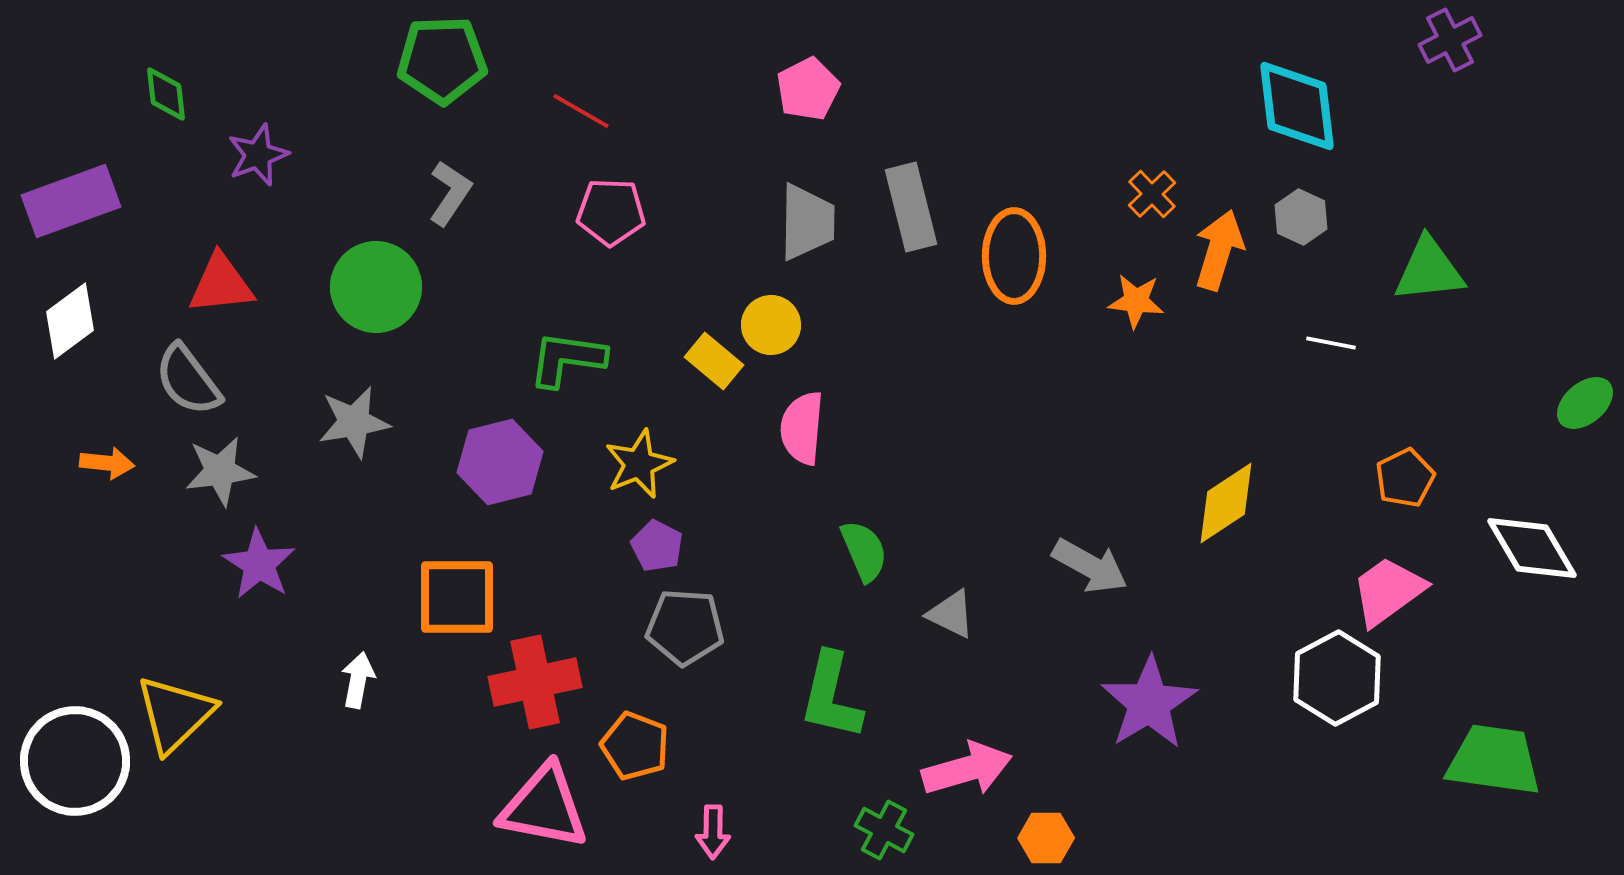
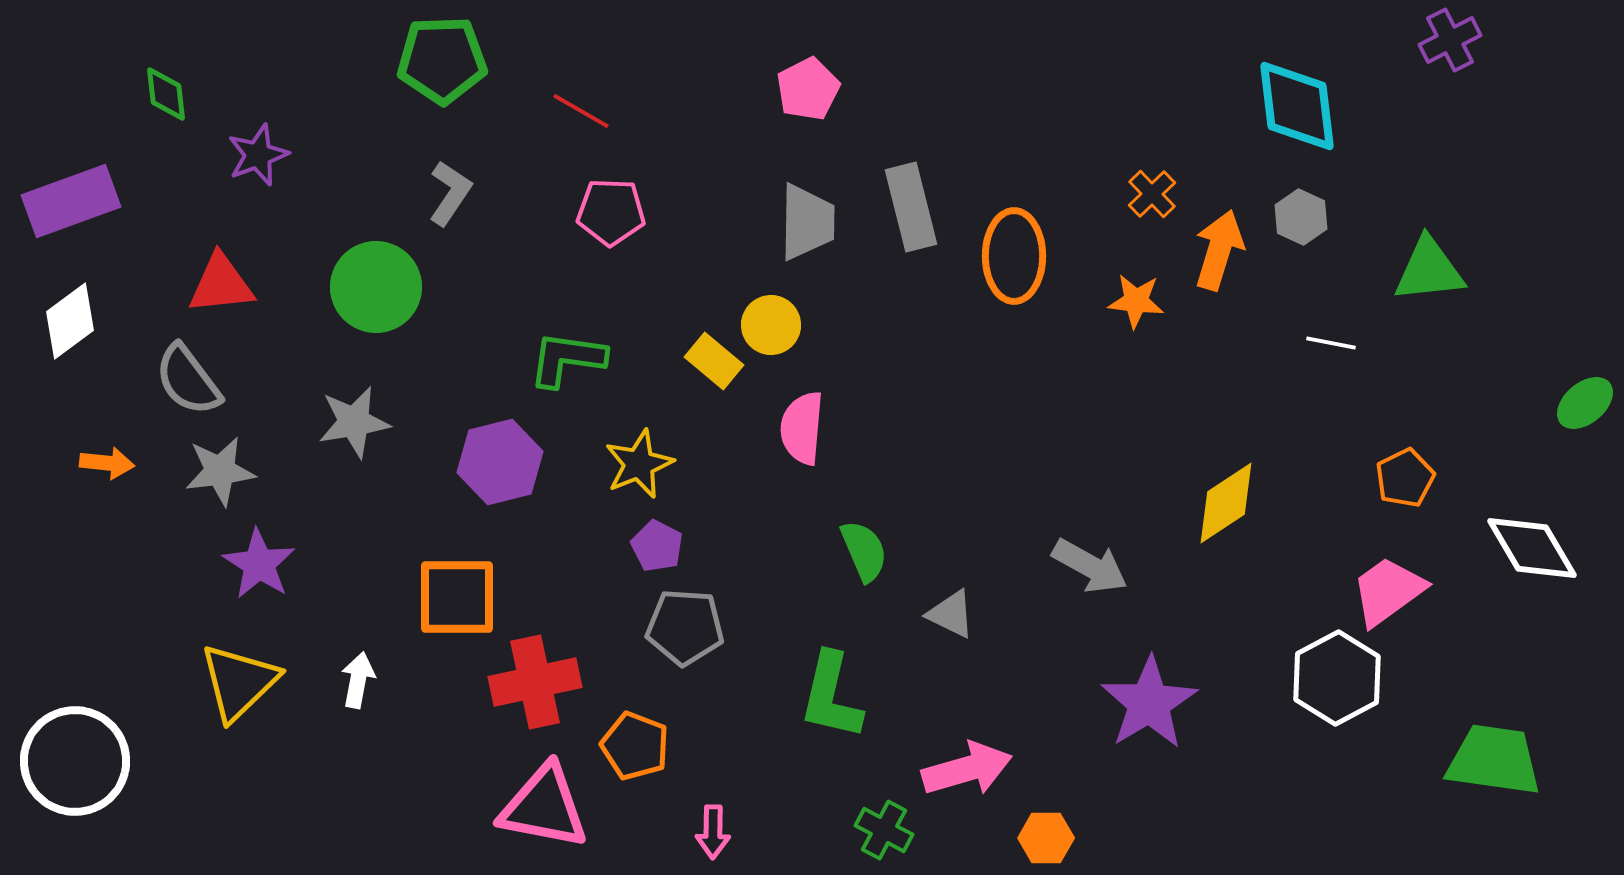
yellow triangle at (175, 714): moved 64 px right, 32 px up
